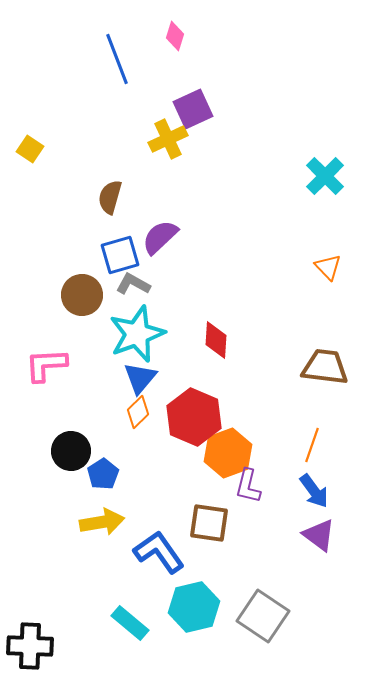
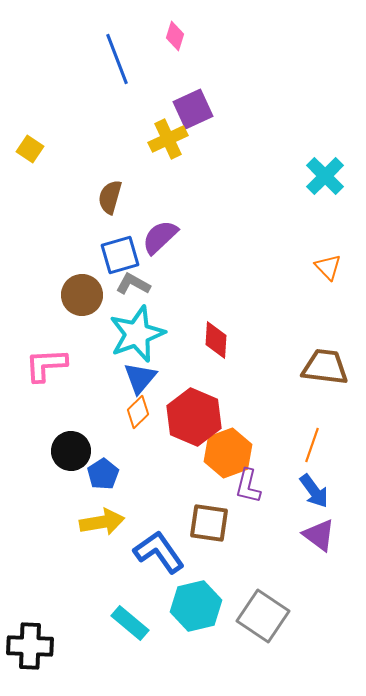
cyan hexagon: moved 2 px right, 1 px up
